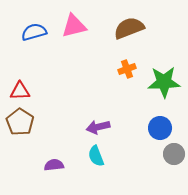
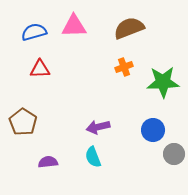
pink triangle: rotated 12 degrees clockwise
orange cross: moved 3 px left, 2 px up
green star: moved 1 px left
red triangle: moved 20 px right, 22 px up
brown pentagon: moved 3 px right
blue circle: moved 7 px left, 2 px down
cyan semicircle: moved 3 px left, 1 px down
purple semicircle: moved 6 px left, 3 px up
